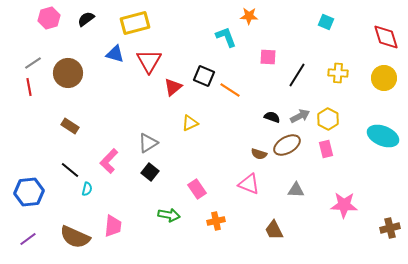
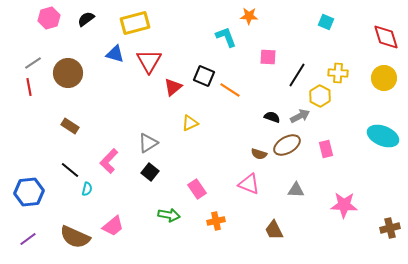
yellow hexagon at (328, 119): moved 8 px left, 23 px up
pink trapezoid at (113, 226): rotated 45 degrees clockwise
